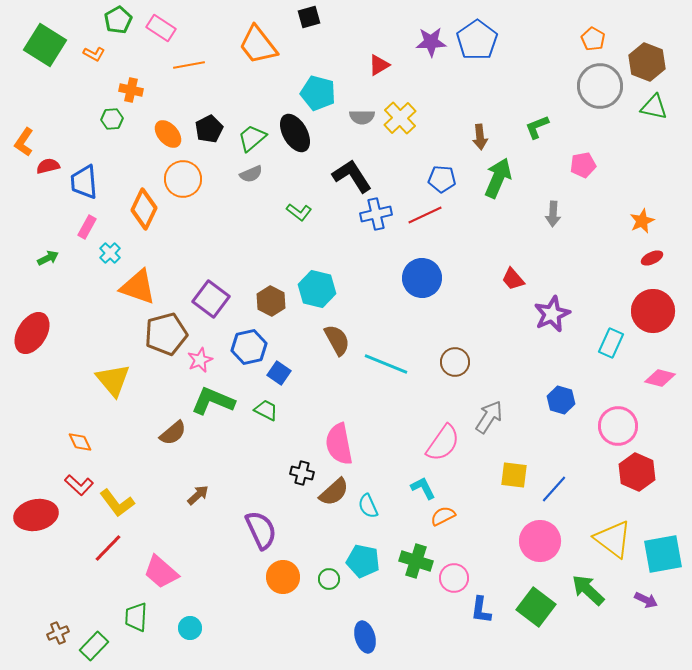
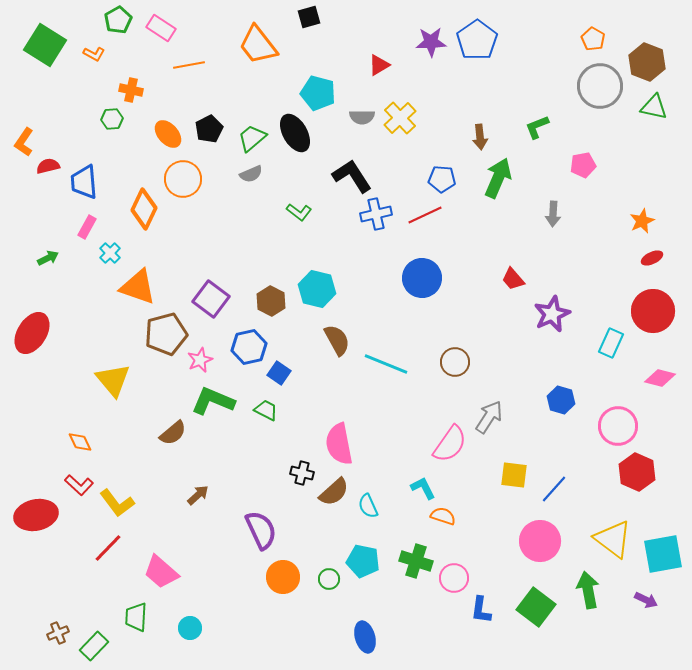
pink semicircle at (443, 443): moved 7 px right, 1 px down
orange semicircle at (443, 516): rotated 45 degrees clockwise
green arrow at (588, 590): rotated 36 degrees clockwise
